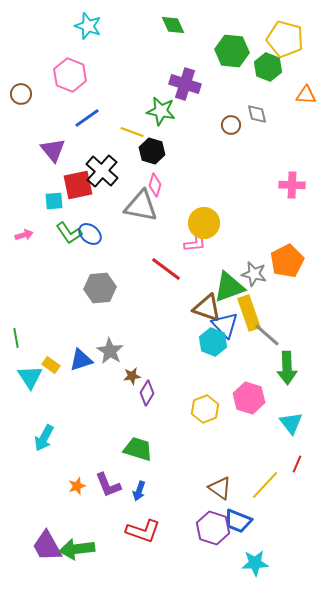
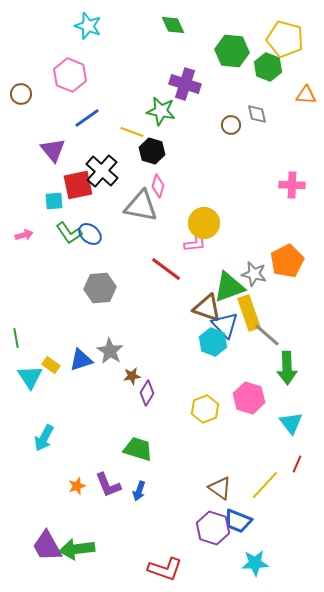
pink diamond at (155, 185): moved 3 px right, 1 px down
red L-shape at (143, 531): moved 22 px right, 38 px down
